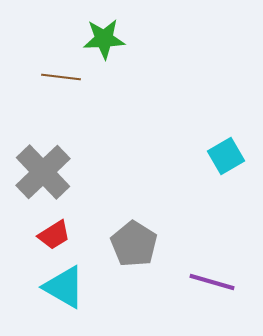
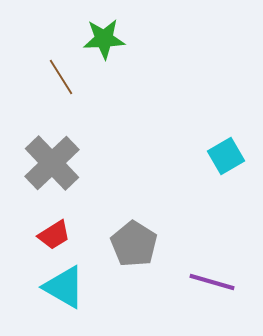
brown line: rotated 51 degrees clockwise
gray cross: moved 9 px right, 9 px up
